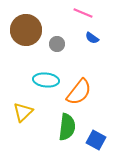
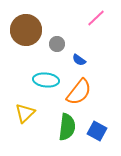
pink line: moved 13 px right, 5 px down; rotated 66 degrees counterclockwise
blue semicircle: moved 13 px left, 22 px down
yellow triangle: moved 2 px right, 1 px down
blue square: moved 1 px right, 9 px up
